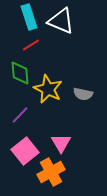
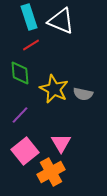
yellow star: moved 6 px right
